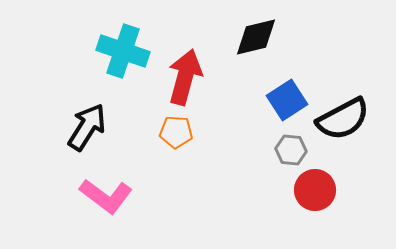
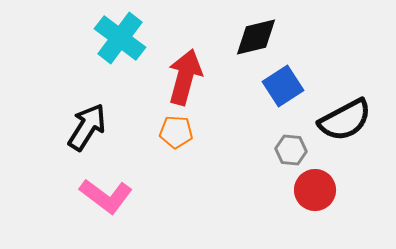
cyan cross: moved 3 px left, 13 px up; rotated 18 degrees clockwise
blue square: moved 4 px left, 14 px up
black semicircle: moved 2 px right, 1 px down
